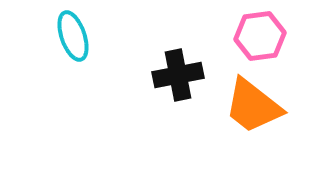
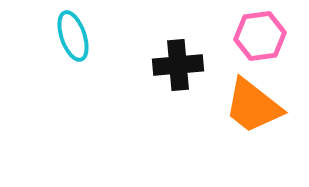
black cross: moved 10 px up; rotated 6 degrees clockwise
